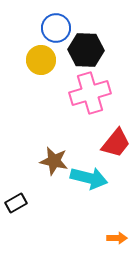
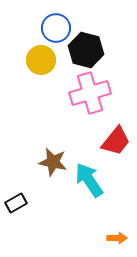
black hexagon: rotated 12 degrees clockwise
red trapezoid: moved 2 px up
brown star: moved 1 px left, 1 px down
cyan arrow: moved 2 px down; rotated 138 degrees counterclockwise
